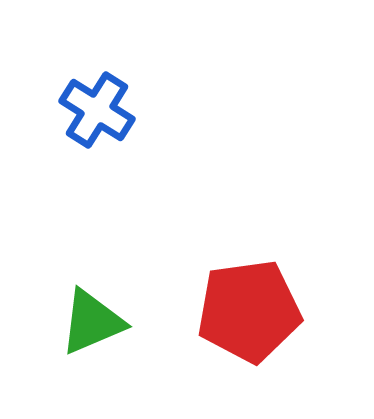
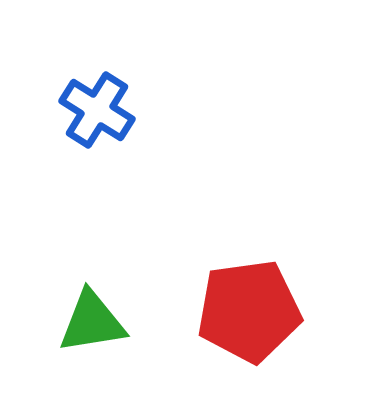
green triangle: rotated 14 degrees clockwise
